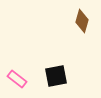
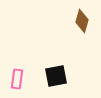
pink rectangle: rotated 60 degrees clockwise
